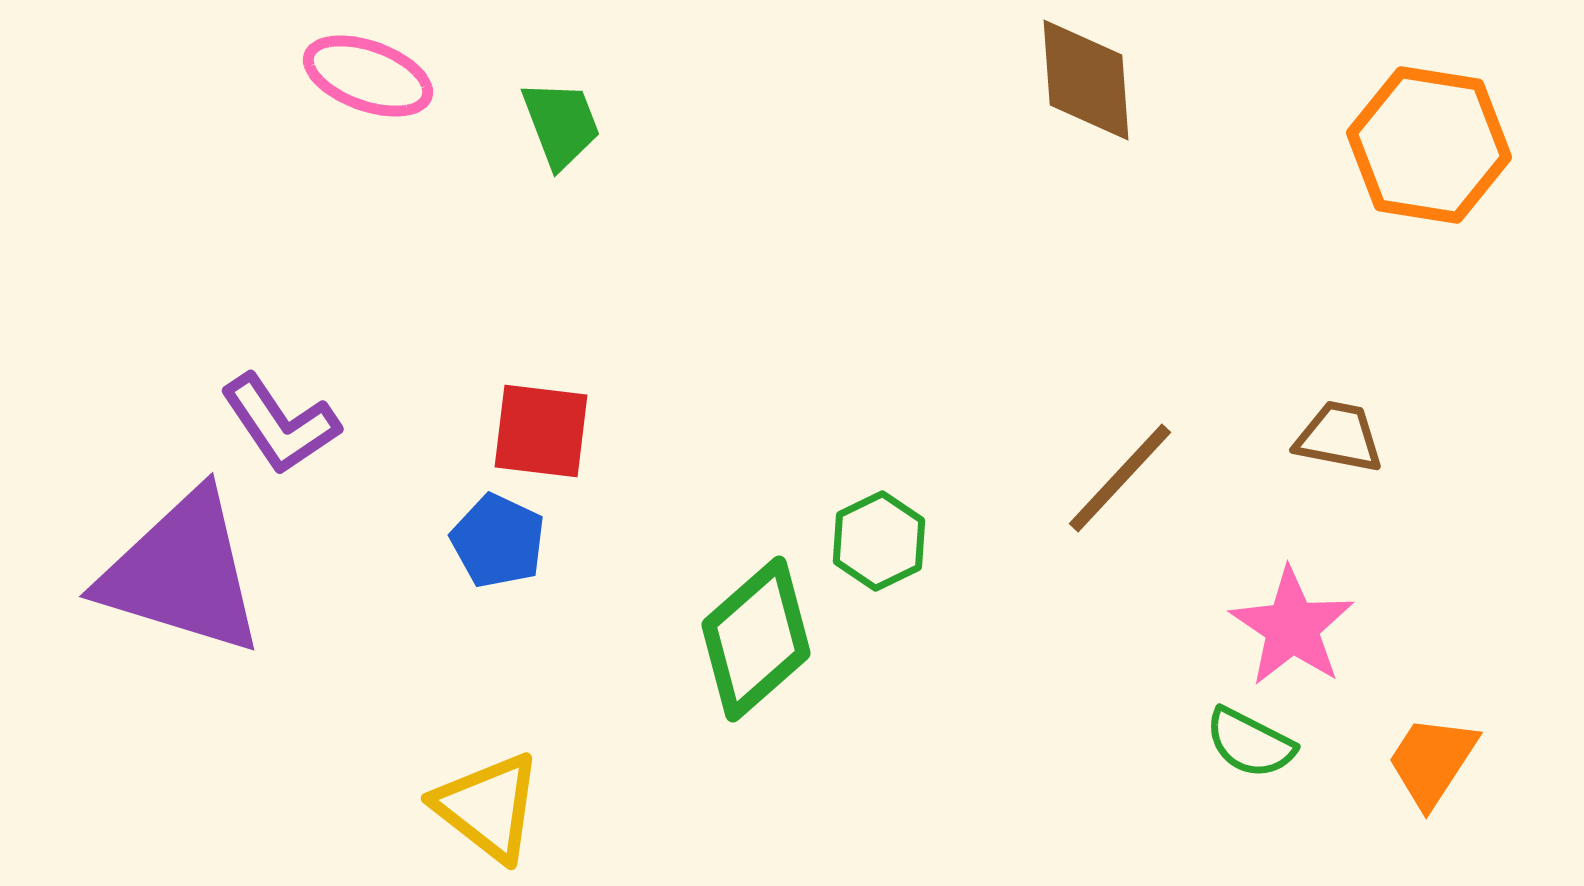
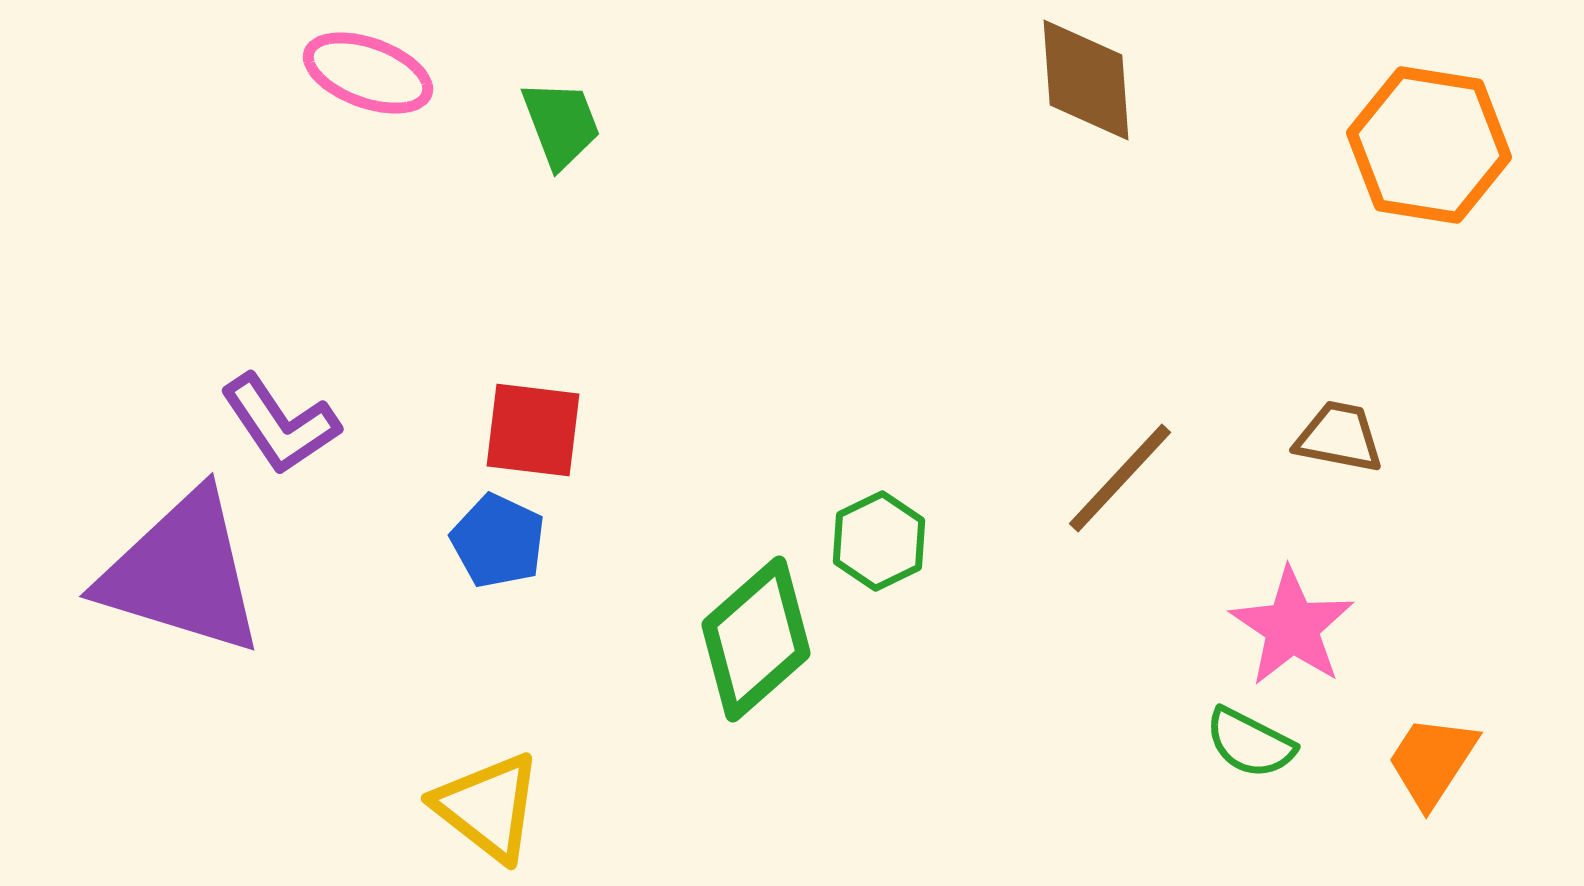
pink ellipse: moved 3 px up
red square: moved 8 px left, 1 px up
